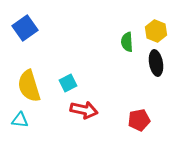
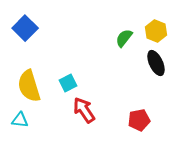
blue square: rotated 10 degrees counterclockwise
green semicircle: moved 3 px left, 4 px up; rotated 42 degrees clockwise
black ellipse: rotated 15 degrees counterclockwise
red arrow: rotated 136 degrees counterclockwise
